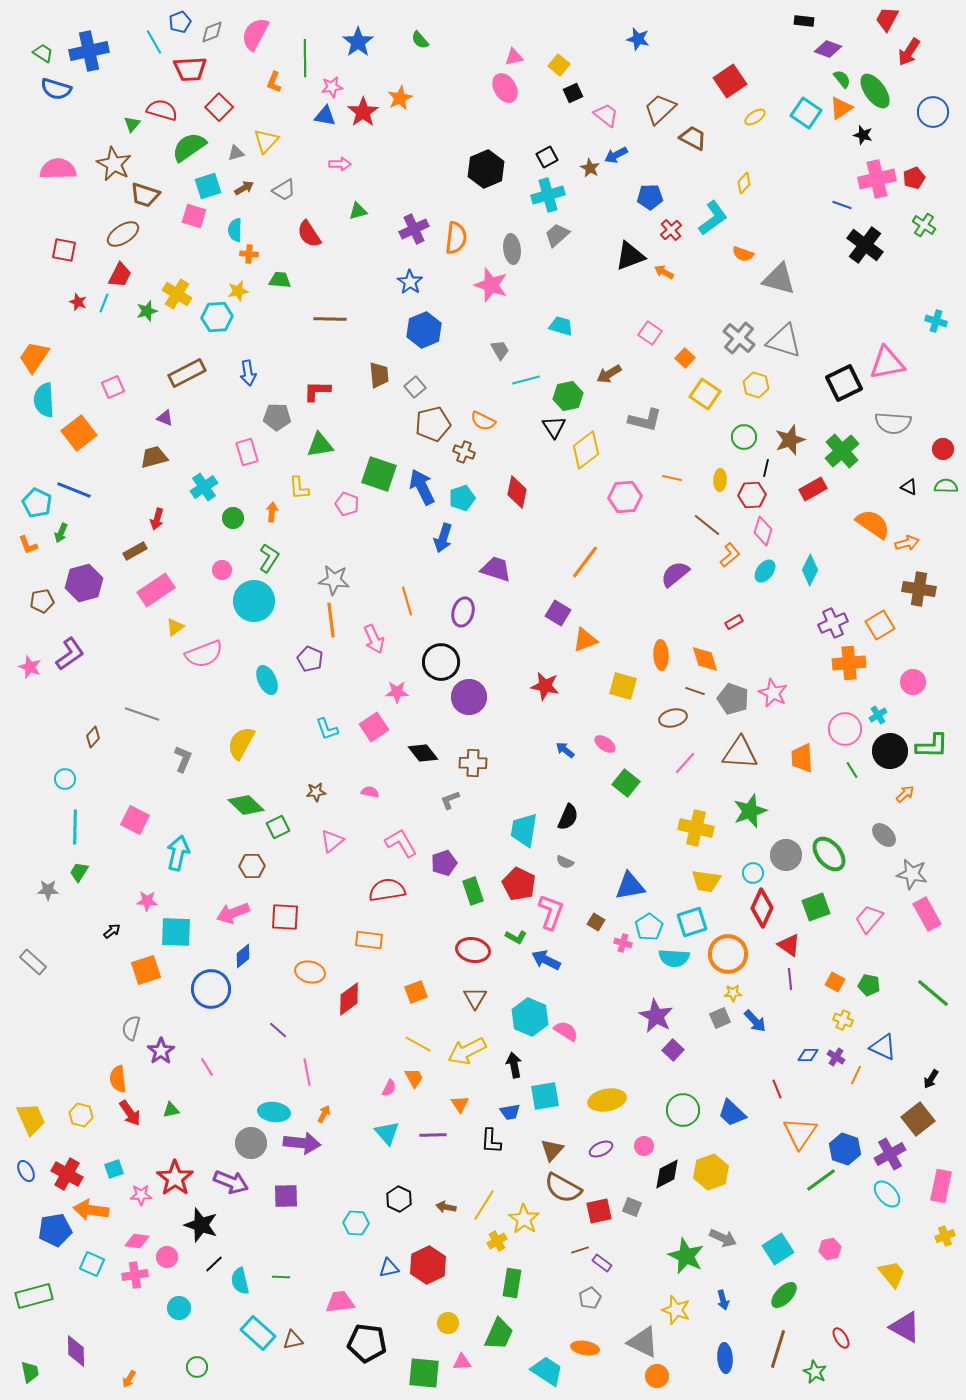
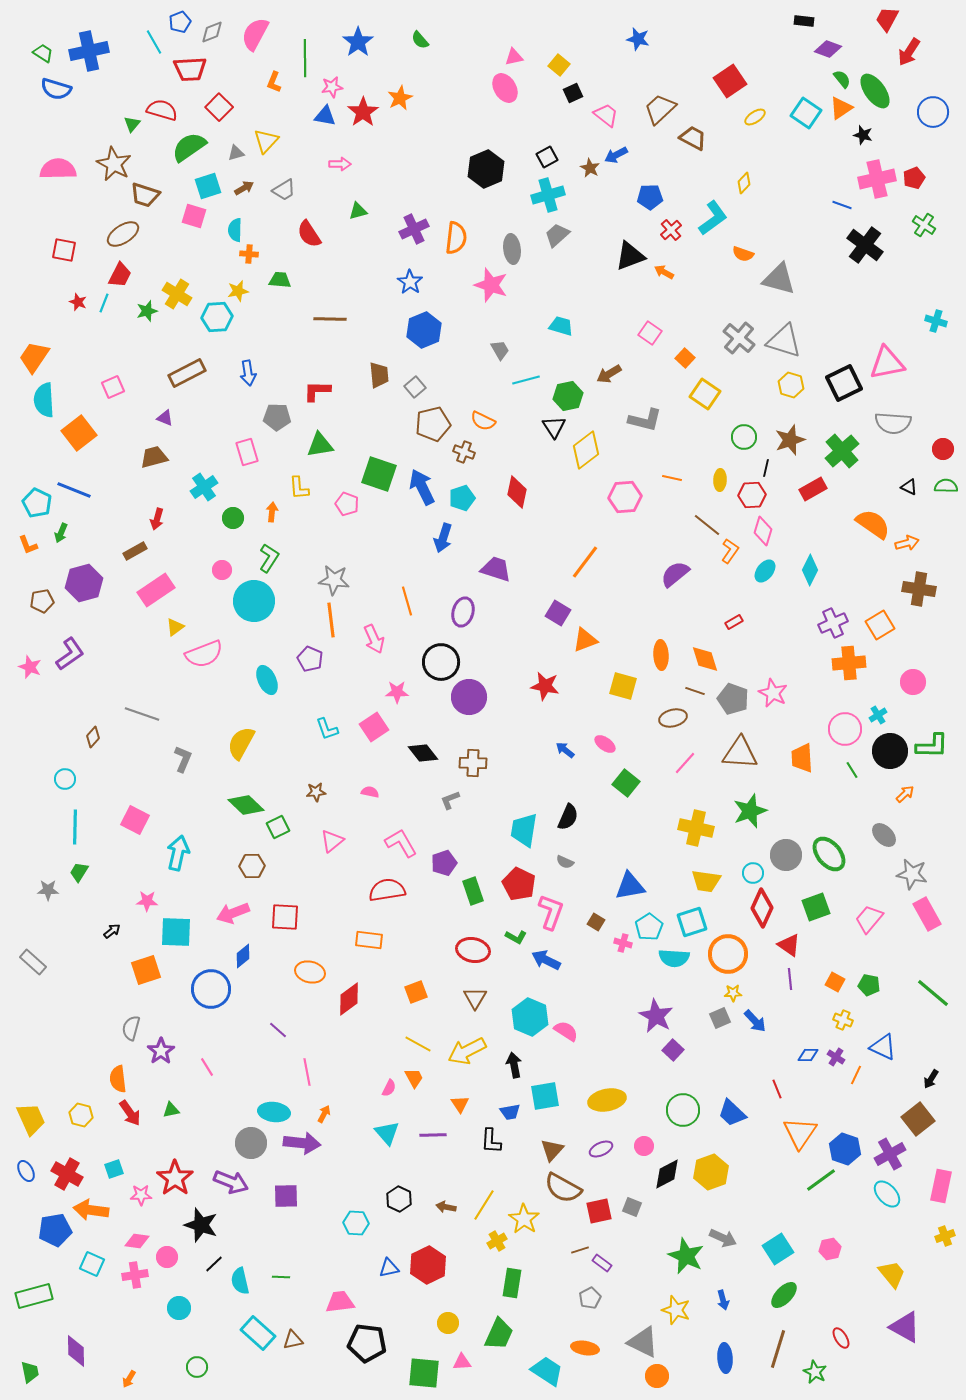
yellow hexagon at (756, 385): moved 35 px right
orange L-shape at (730, 555): moved 4 px up; rotated 15 degrees counterclockwise
